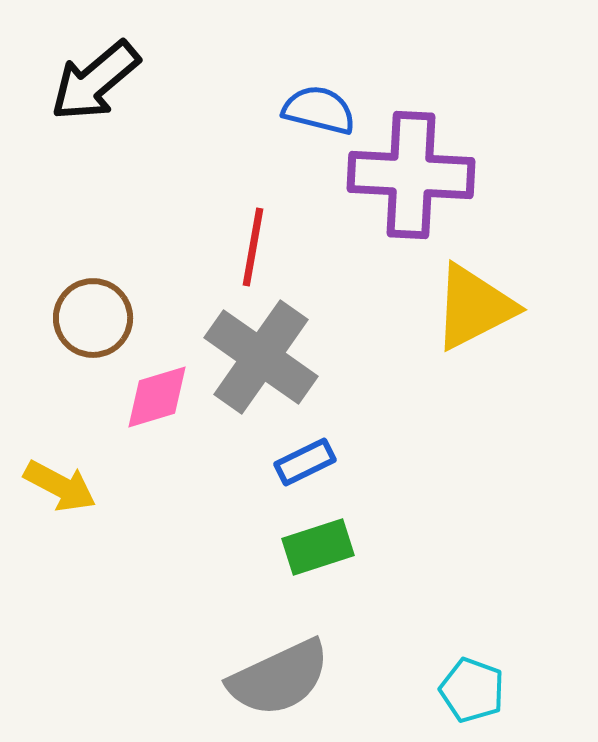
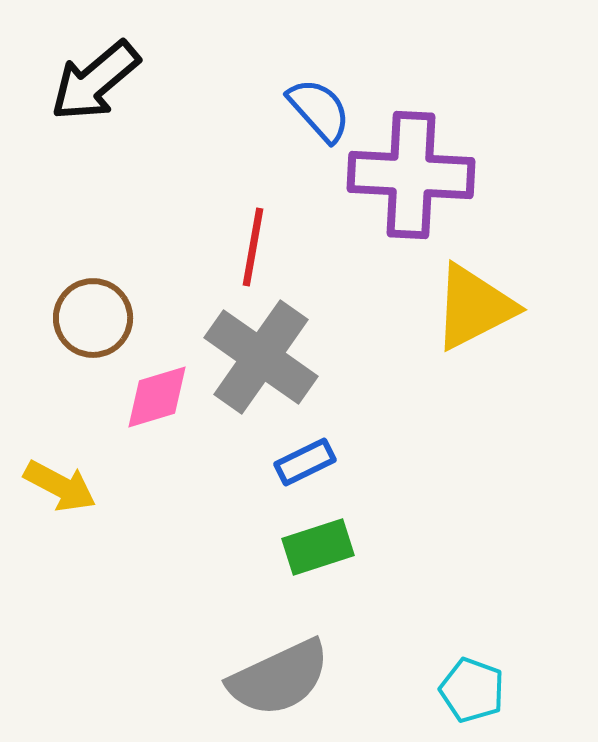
blue semicircle: rotated 34 degrees clockwise
